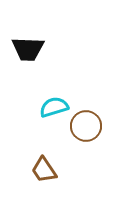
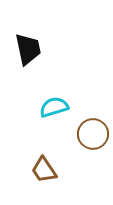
black trapezoid: rotated 104 degrees counterclockwise
brown circle: moved 7 px right, 8 px down
